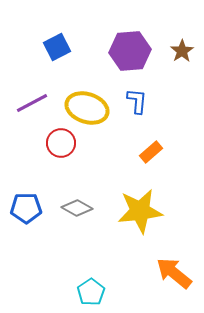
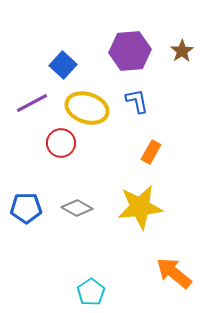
blue square: moved 6 px right, 18 px down; rotated 20 degrees counterclockwise
blue L-shape: rotated 16 degrees counterclockwise
orange rectangle: rotated 20 degrees counterclockwise
yellow star: moved 4 px up
